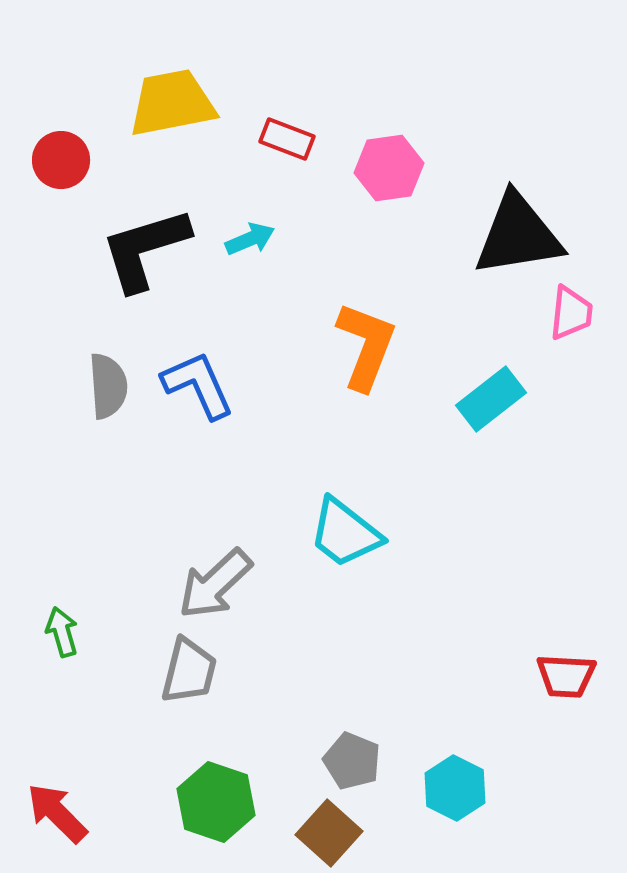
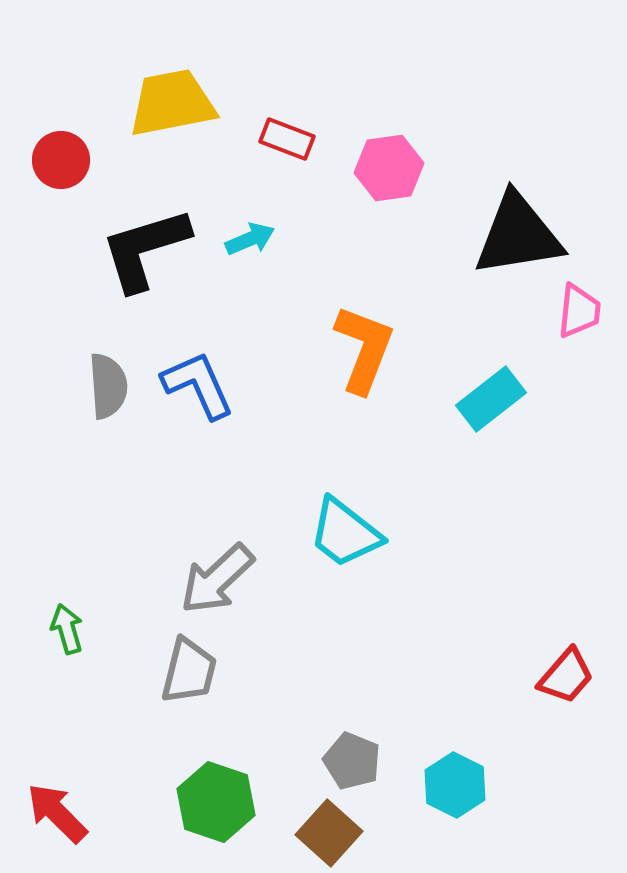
pink trapezoid: moved 8 px right, 2 px up
orange L-shape: moved 2 px left, 3 px down
gray arrow: moved 2 px right, 5 px up
green arrow: moved 5 px right, 3 px up
red trapezoid: rotated 52 degrees counterclockwise
cyan hexagon: moved 3 px up
